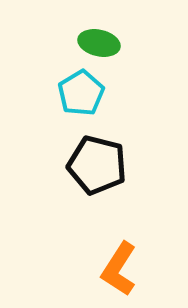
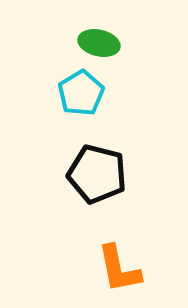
black pentagon: moved 9 px down
orange L-shape: rotated 44 degrees counterclockwise
